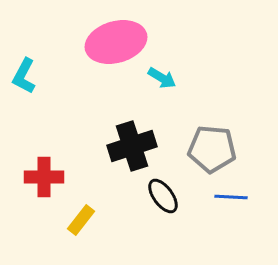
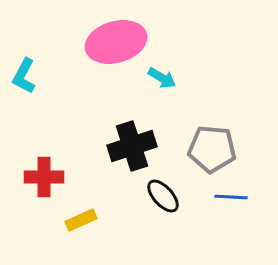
black ellipse: rotated 6 degrees counterclockwise
yellow rectangle: rotated 28 degrees clockwise
